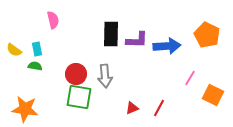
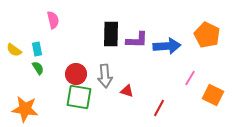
green semicircle: moved 3 px right, 2 px down; rotated 48 degrees clockwise
red triangle: moved 5 px left, 17 px up; rotated 40 degrees clockwise
